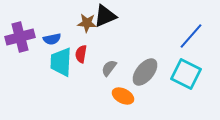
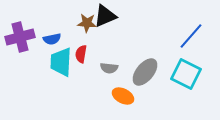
gray semicircle: rotated 120 degrees counterclockwise
